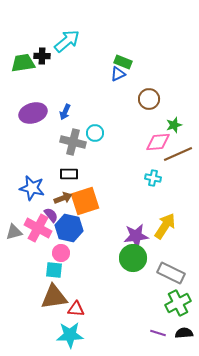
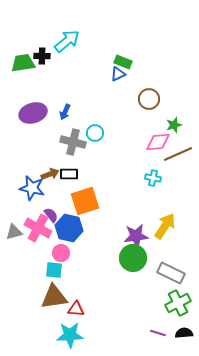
brown arrow: moved 13 px left, 24 px up
